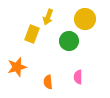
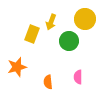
yellow arrow: moved 3 px right, 5 px down
